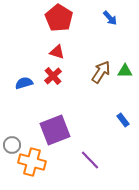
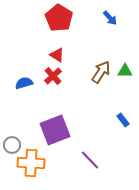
red triangle: moved 3 px down; rotated 14 degrees clockwise
orange cross: moved 1 px left, 1 px down; rotated 12 degrees counterclockwise
